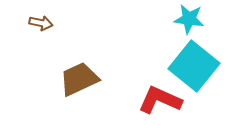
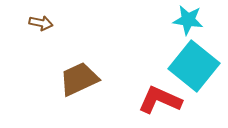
cyan star: moved 1 px left, 1 px down
